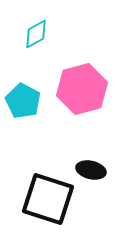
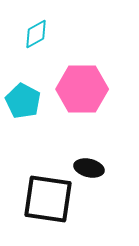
pink hexagon: rotated 15 degrees clockwise
black ellipse: moved 2 px left, 2 px up
black square: rotated 10 degrees counterclockwise
